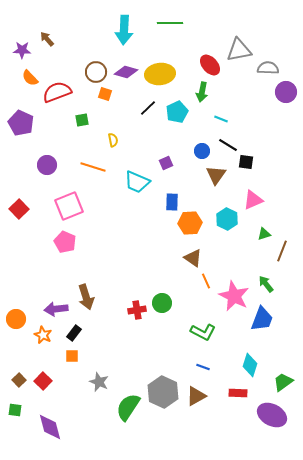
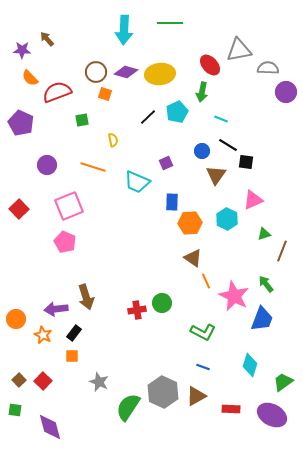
black line at (148, 108): moved 9 px down
red rectangle at (238, 393): moved 7 px left, 16 px down
